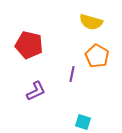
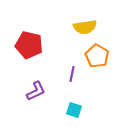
yellow semicircle: moved 6 px left, 5 px down; rotated 25 degrees counterclockwise
cyan square: moved 9 px left, 12 px up
